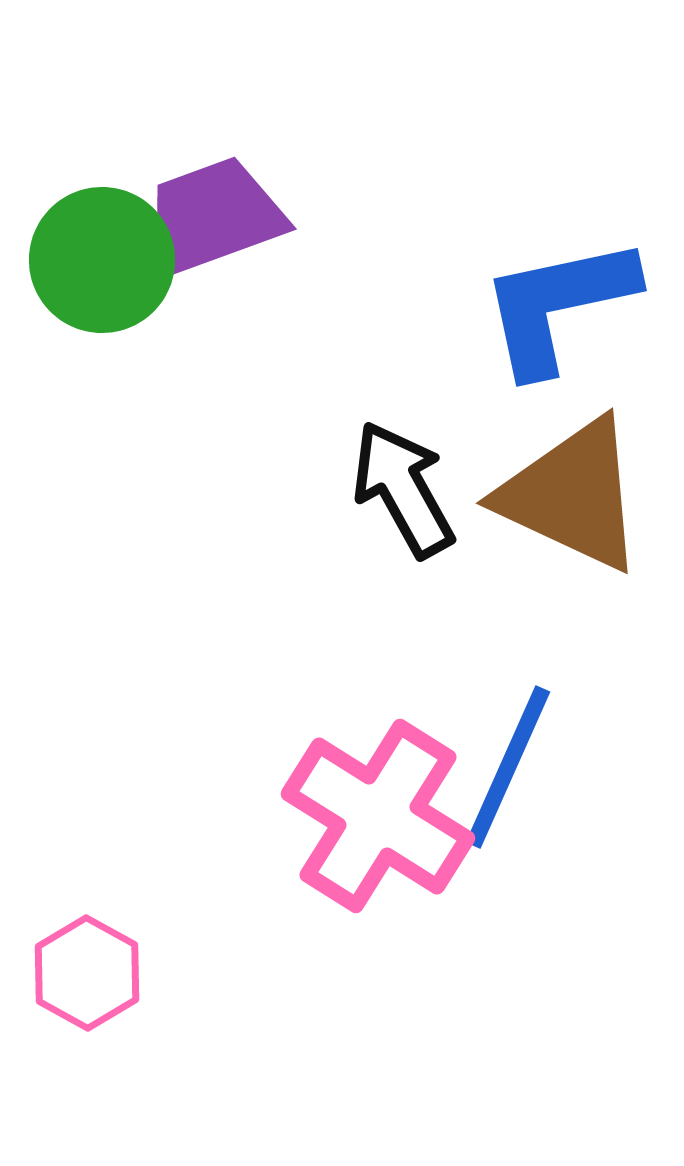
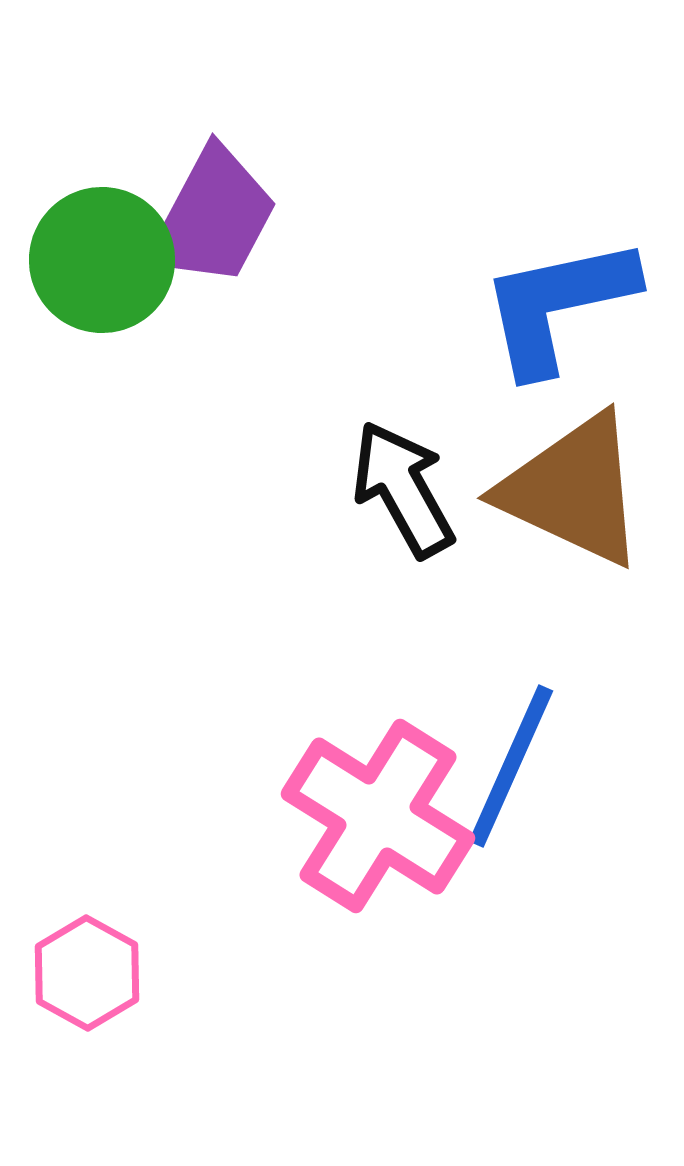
purple trapezoid: rotated 138 degrees clockwise
brown triangle: moved 1 px right, 5 px up
blue line: moved 3 px right, 1 px up
